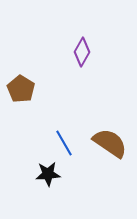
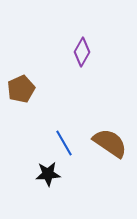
brown pentagon: rotated 16 degrees clockwise
